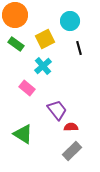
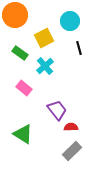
yellow square: moved 1 px left, 1 px up
green rectangle: moved 4 px right, 9 px down
cyan cross: moved 2 px right
pink rectangle: moved 3 px left
